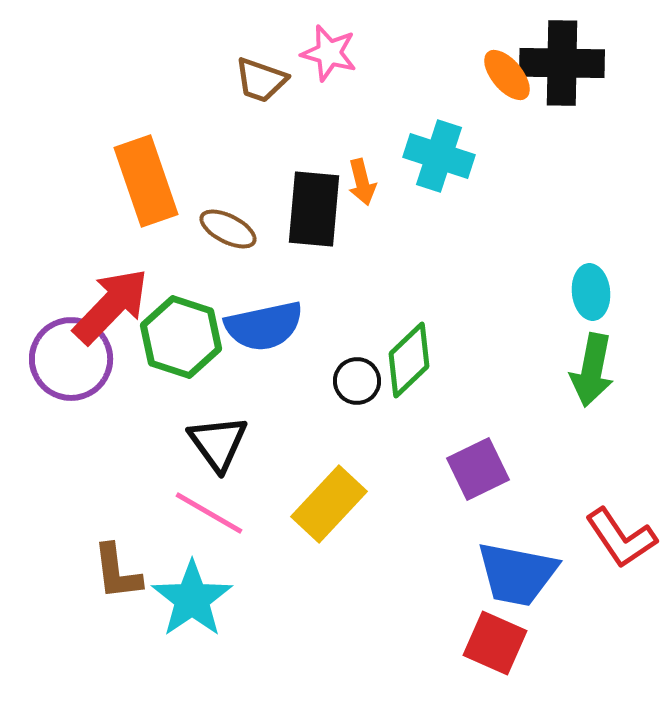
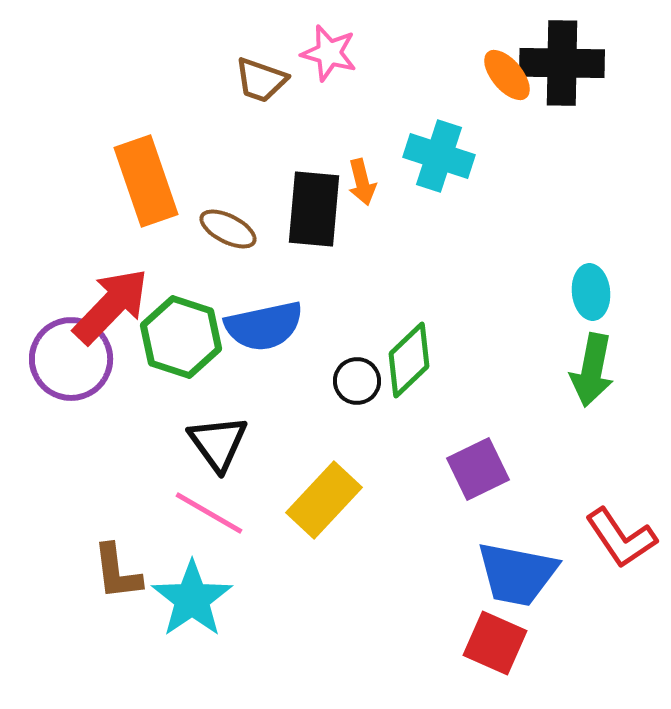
yellow rectangle: moved 5 px left, 4 px up
